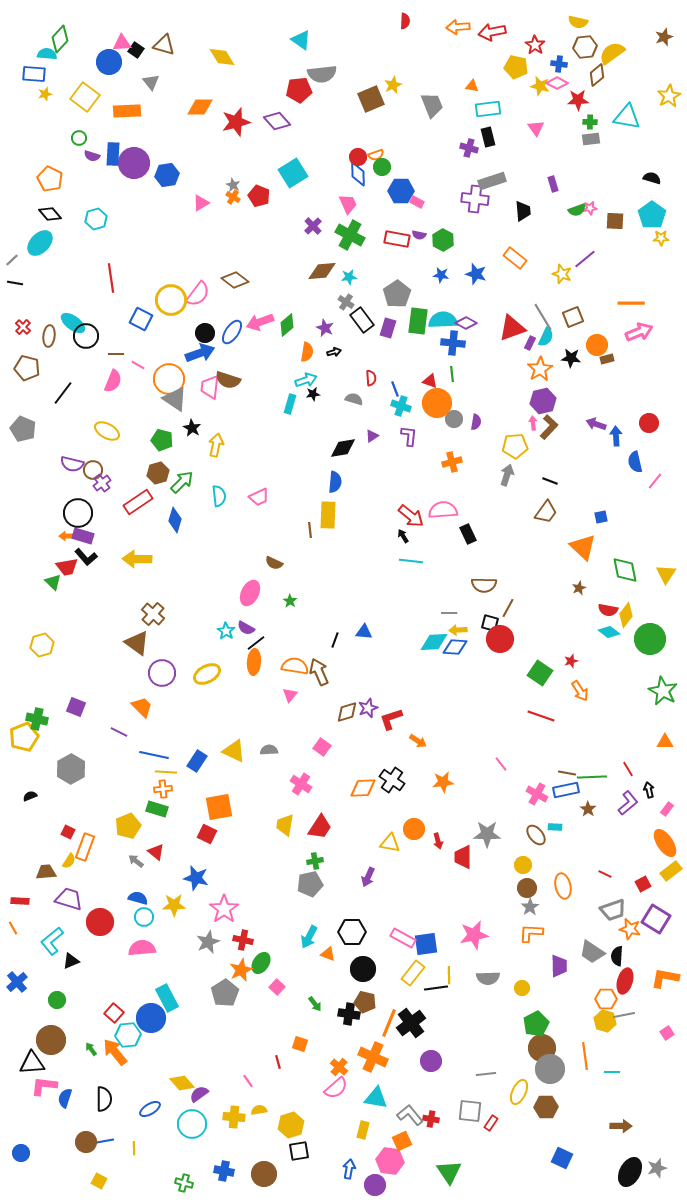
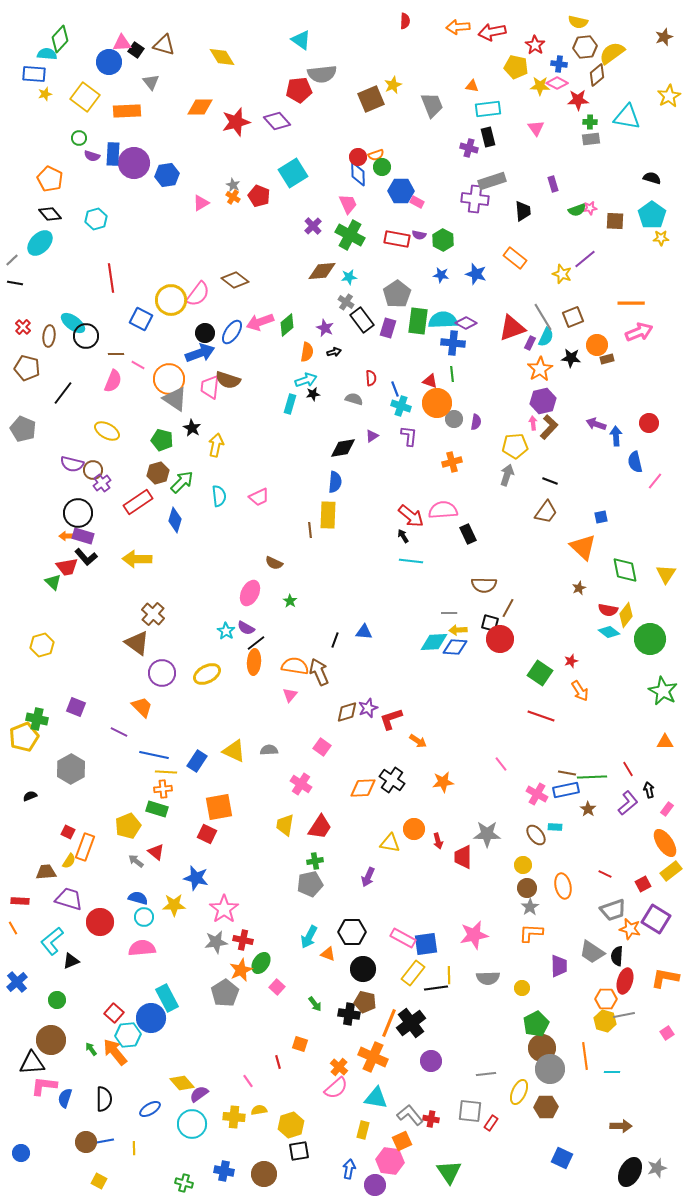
yellow star at (540, 86): rotated 12 degrees counterclockwise
gray star at (208, 942): moved 8 px right; rotated 15 degrees clockwise
